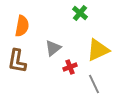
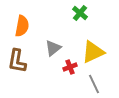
yellow triangle: moved 5 px left, 2 px down
